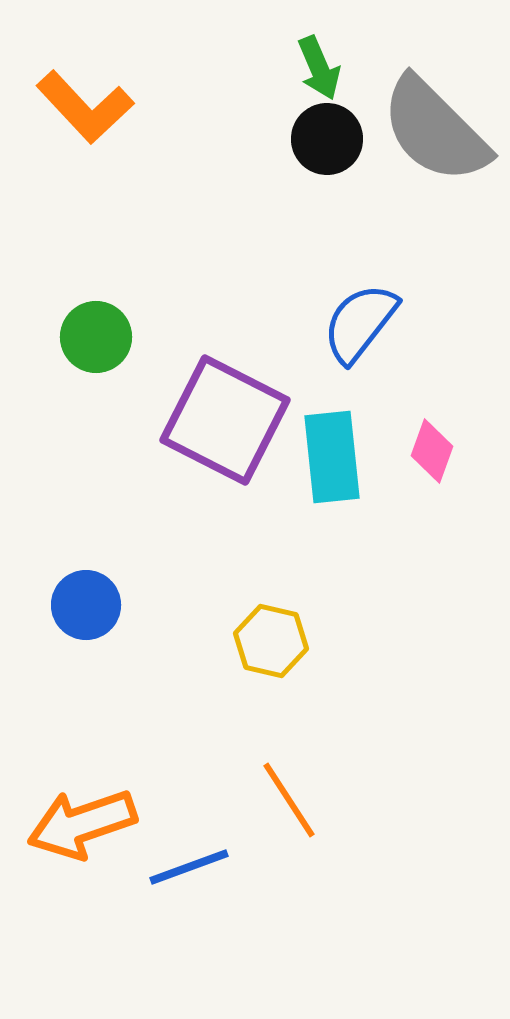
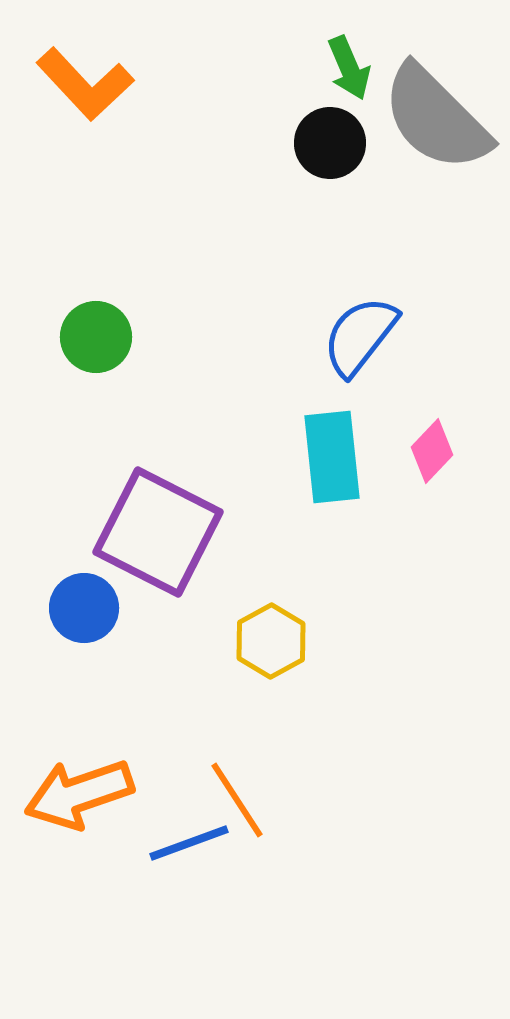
green arrow: moved 30 px right
orange L-shape: moved 23 px up
gray semicircle: moved 1 px right, 12 px up
black circle: moved 3 px right, 4 px down
blue semicircle: moved 13 px down
purple square: moved 67 px left, 112 px down
pink diamond: rotated 24 degrees clockwise
blue circle: moved 2 px left, 3 px down
yellow hexagon: rotated 18 degrees clockwise
orange line: moved 52 px left
orange arrow: moved 3 px left, 30 px up
blue line: moved 24 px up
